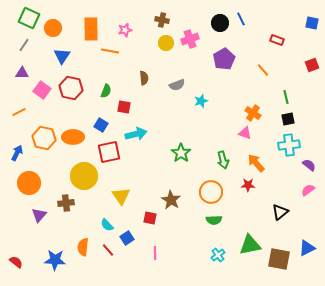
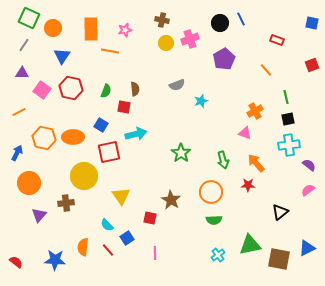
orange line at (263, 70): moved 3 px right
brown semicircle at (144, 78): moved 9 px left, 11 px down
orange cross at (253, 113): moved 2 px right, 2 px up; rotated 28 degrees clockwise
